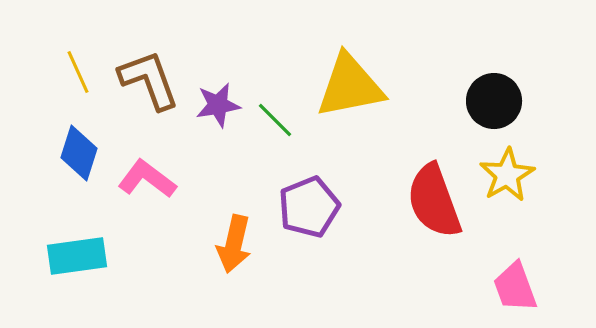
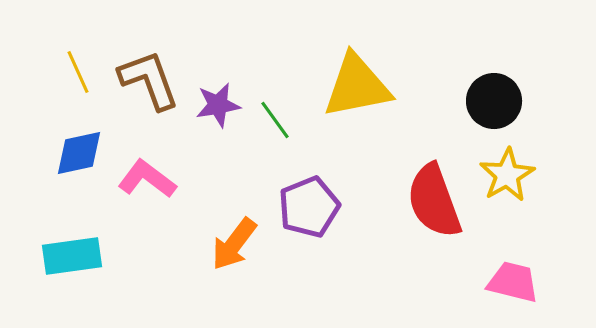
yellow triangle: moved 7 px right
green line: rotated 9 degrees clockwise
blue diamond: rotated 60 degrees clockwise
orange arrow: rotated 24 degrees clockwise
cyan rectangle: moved 5 px left
pink trapezoid: moved 2 px left, 5 px up; rotated 124 degrees clockwise
